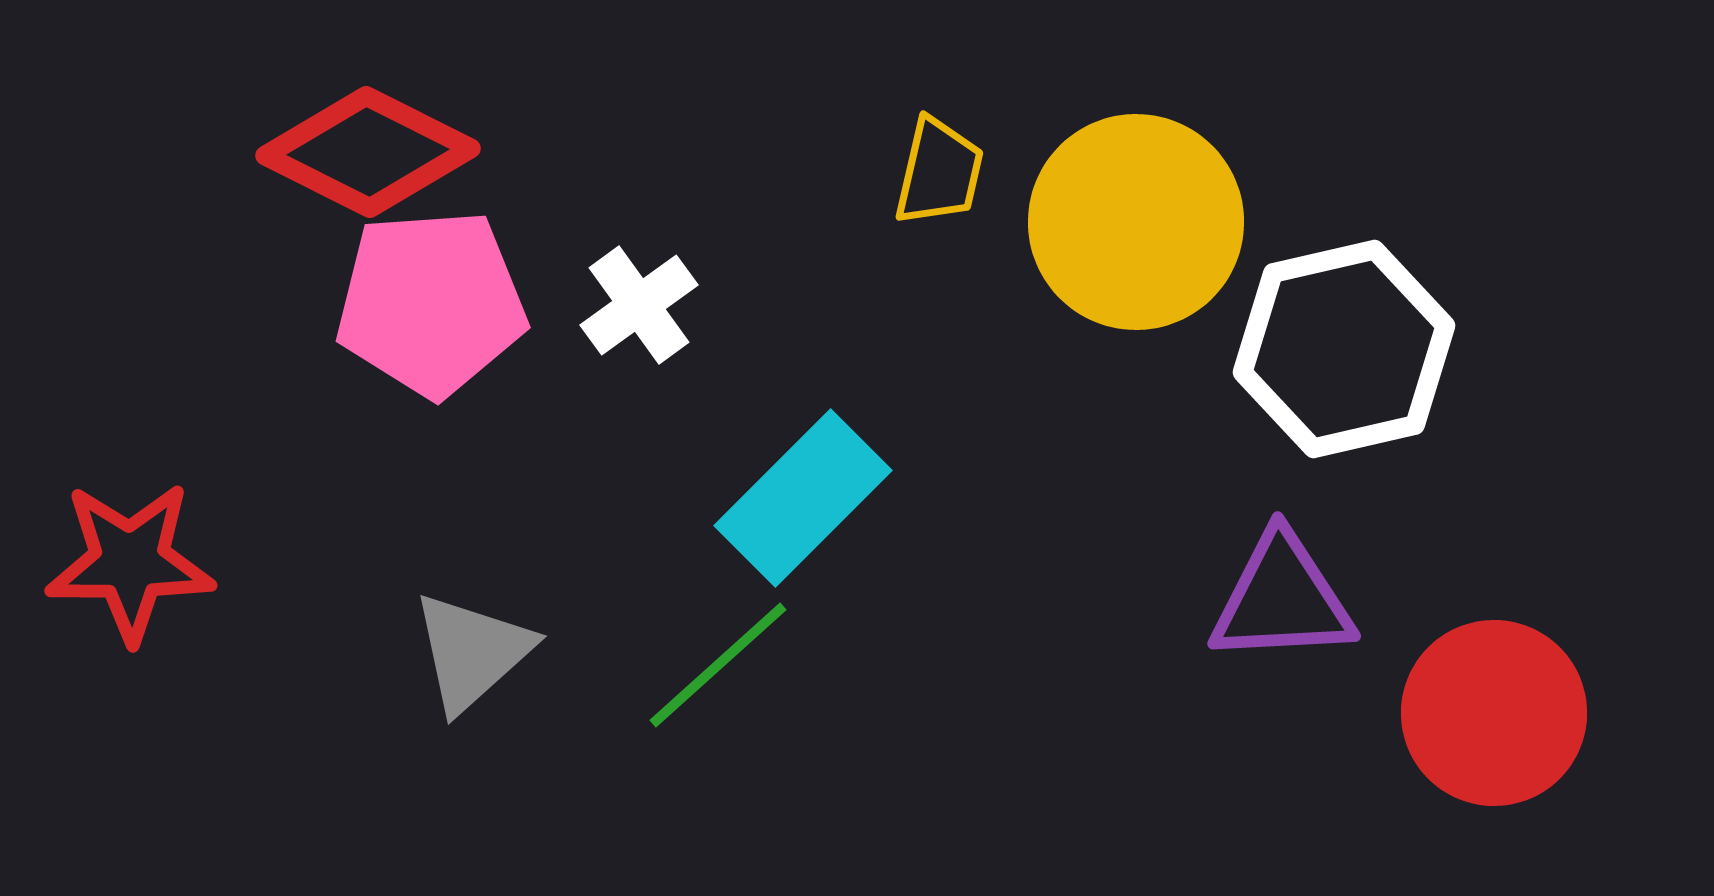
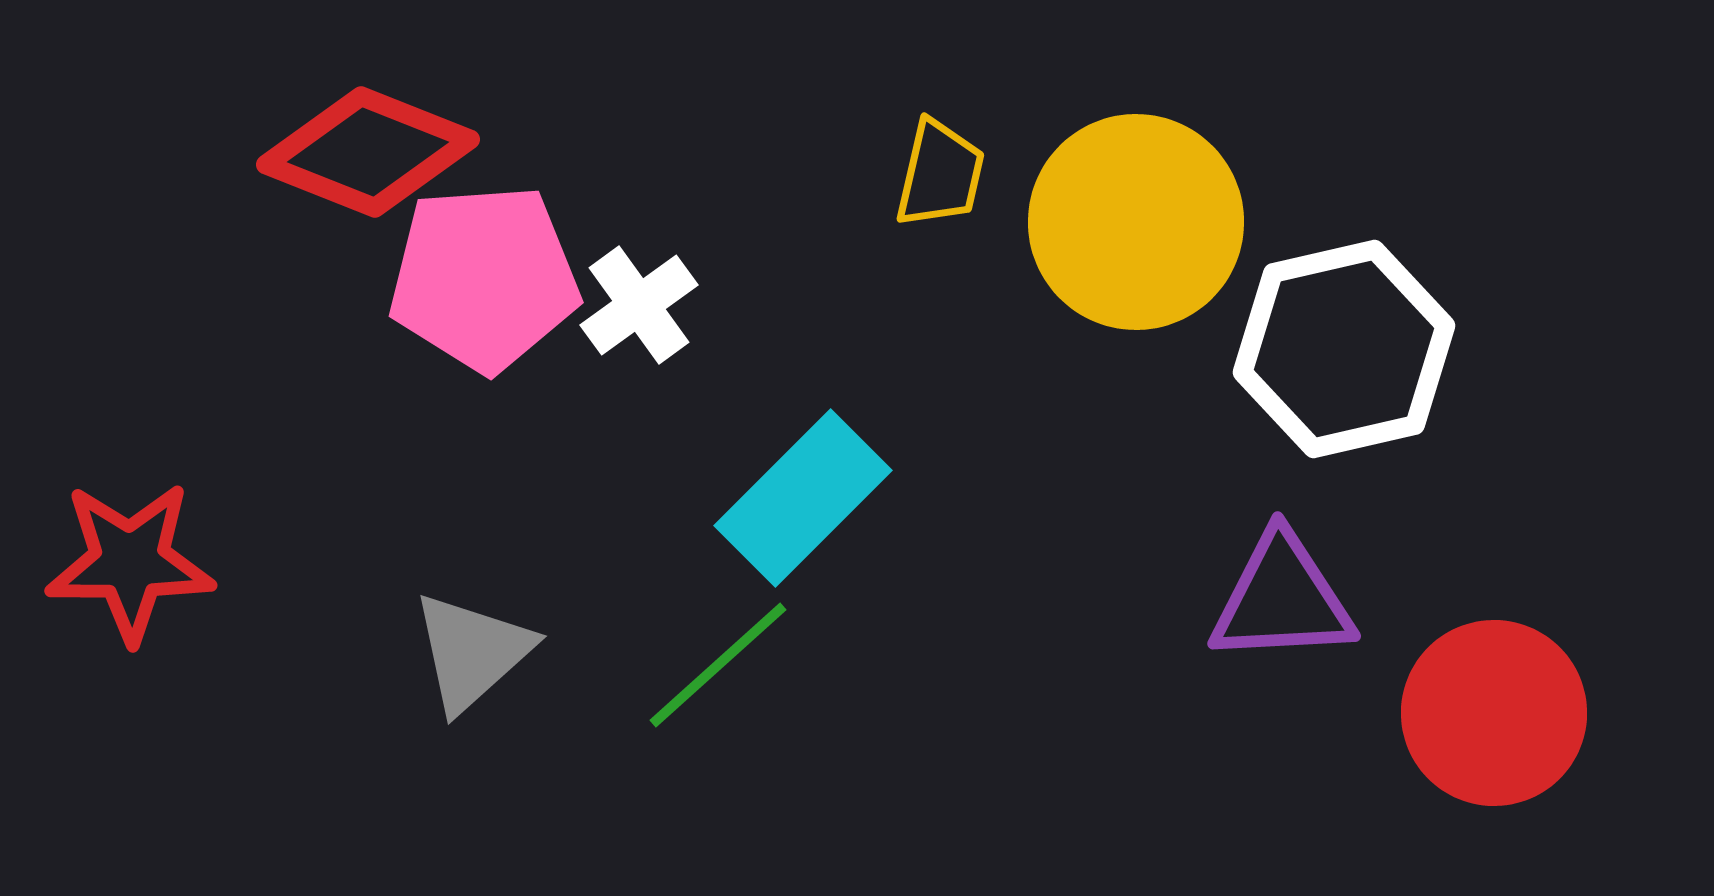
red diamond: rotated 5 degrees counterclockwise
yellow trapezoid: moved 1 px right, 2 px down
pink pentagon: moved 53 px right, 25 px up
